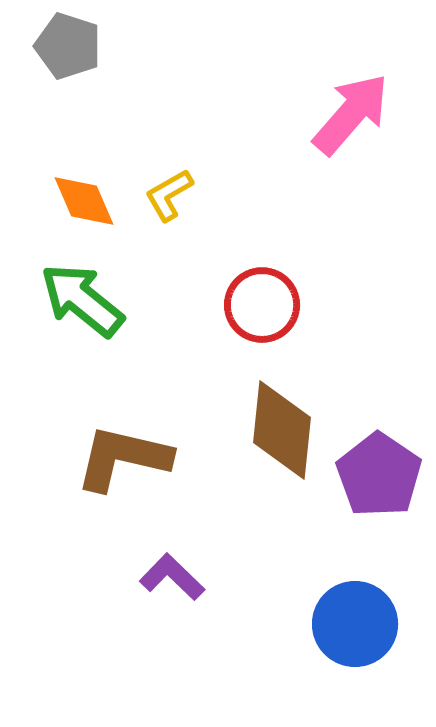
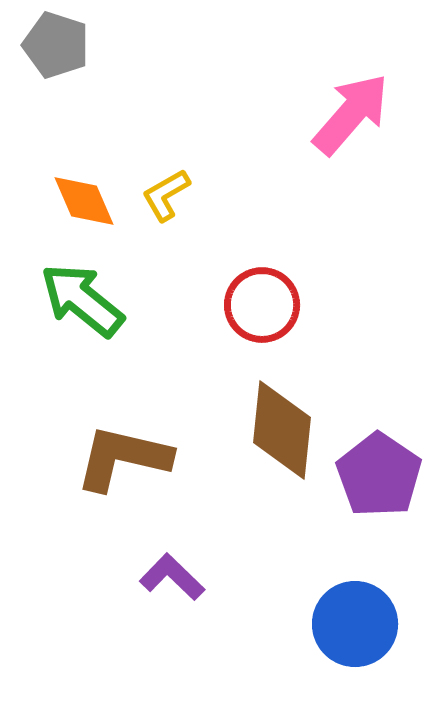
gray pentagon: moved 12 px left, 1 px up
yellow L-shape: moved 3 px left
